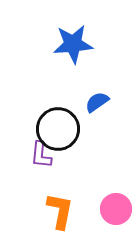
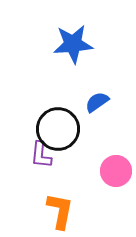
pink circle: moved 38 px up
